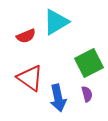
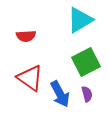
cyan triangle: moved 24 px right, 2 px up
red semicircle: rotated 18 degrees clockwise
green square: moved 3 px left, 1 px up
blue arrow: moved 2 px right, 4 px up; rotated 16 degrees counterclockwise
